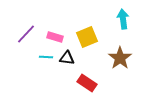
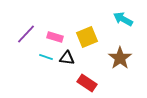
cyan arrow: rotated 54 degrees counterclockwise
cyan line: rotated 16 degrees clockwise
